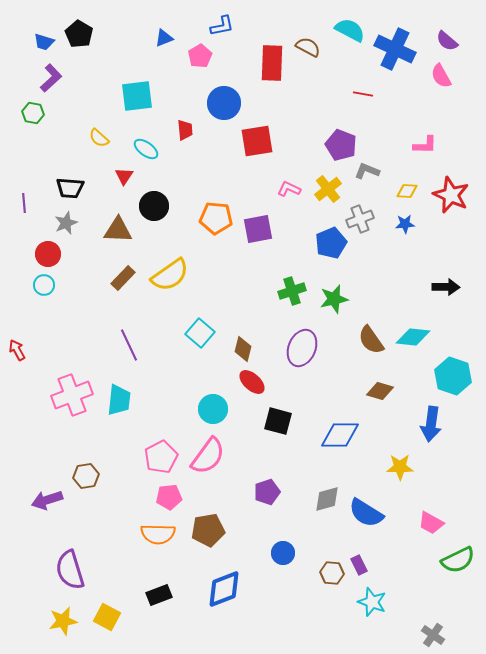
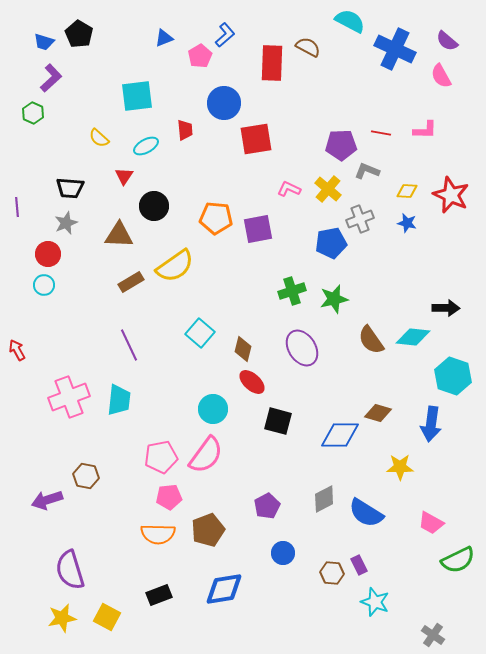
blue L-shape at (222, 26): moved 3 px right, 9 px down; rotated 30 degrees counterclockwise
cyan semicircle at (350, 30): moved 9 px up
red line at (363, 94): moved 18 px right, 39 px down
green hexagon at (33, 113): rotated 15 degrees clockwise
red square at (257, 141): moved 1 px left, 2 px up
purple pentagon at (341, 145): rotated 24 degrees counterclockwise
pink L-shape at (425, 145): moved 15 px up
cyan ellipse at (146, 149): moved 3 px up; rotated 65 degrees counterclockwise
yellow cross at (328, 189): rotated 12 degrees counterclockwise
purple line at (24, 203): moved 7 px left, 4 px down
blue star at (405, 224): moved 2 px right, 1 px up; rotated 18 degrees clockwise
brown triangle at (118, 230): moved 1 px right, 5 px down
blue pentagon at (331, 243): rotated 12 degrees clockwise
yellow semicircle at (170, 275): moved 5 px right, 9 px up
brown rectangle at (123, 278): moved 8 px right, 4 px down; rotated 15 degrees clockwise
black arrow at (446, 287): moved 21 px down
purple ellipse at (302, 348): rotated 54 degrees counterclockwise
brown diamond at (380, 391): moved 2 px left, 22 px down
pink cross at (72, 395): moved 3 px left, 2 px down
pink semicircle at (208, 456): moved 2 px left, 1 px up
pink pentagon at (161, 457): rotated 16 degrees clockwise
brown hexagon at (86, 476): rotated 20 degrees clockwise
purple pentagon at (267, 492): moved 14 px down; rotated 10 degrees counterclockwise
gray diamond at (327, 499): moved 3 px left; rotated 12 degrees counterclockwise
brown pentagon at (208, 530): rotated 12 degrees counterclockwise
blue diamond at (224, 589): rotated 12 degrees clockwise
cyan star at (372, 602): moved 3 px right
yellow star at (63, 621): moved 1 px left, 3 px up
